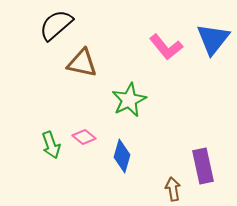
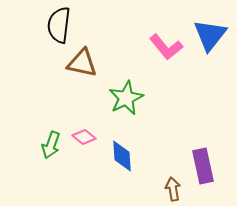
black semicircle: moved 3 px right; rotated 42 degrees counterclockwise
blue triangle: moved 3 px left, 4 px up
green star: moved 3 px left, 2 px up
green arrow: rotated 40 degrees clockwise
blue diamond: rotated 20 degrees counterclockwise
